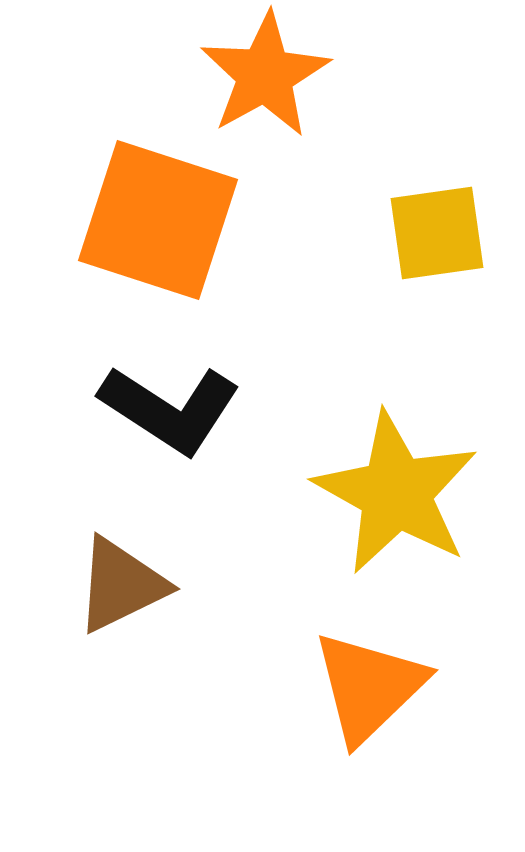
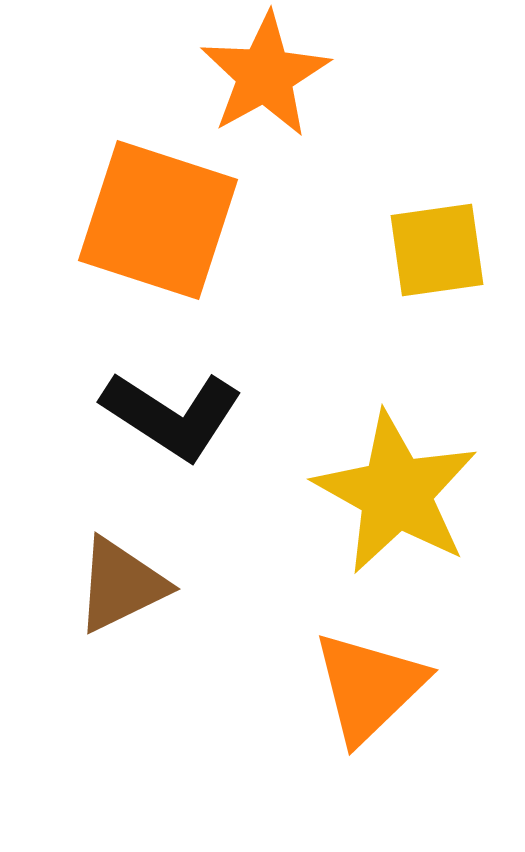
yellow square: moved 17 px down
black L-shape: moved 2 px right, 6 px down
